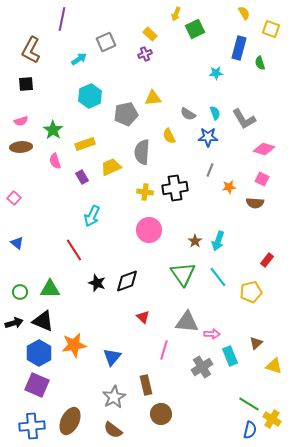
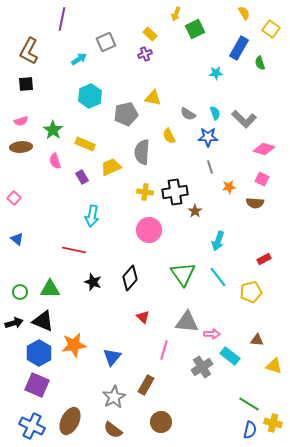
yellow square at (271, 29): rotated 18 degrees clockwise
blue rectangle at (239, 48): rotated 15 degrees clockwise
brown L-shape at (31, 50): moved 2 px left, 1 px down
yellow triangle at (153, 98): rotated 18 degrees clockwise
gray L-shape at (244, 119): rotated 15 degrees counterclockwise
yellow rectangle at (85, 144): rotated 42 degrees clockwise
gray line at (210, 170): moved 3 px up; rotated 40 degrees counterclockwise
black cross at (175, 188): moved 4 px down
cyan arrow at (92, 216): rotated 15 degrees counterclockwise
brown star at (195, 241): moved 30 px up
blue triangle at (17, 243): moved 4 px up
red line at (74, 250): rotated 45 degrees counterclockwise
red rectangle at (267, 260): moved 3 px left, 1 px up; rotated 24 degrees clockwise
black diamond at (127, 281): moved 3 px right, 3 px up; rotated 30 degrees counterclockwise
black star at (97, 283): moved 4 px left, 1 px up
brown triangle at (256, 343): moved 1 px right, 3 px up; rotated 48 degrees clockwise
cyan rectangle at (230, 356): rotated 30 degrees counterclockwise
brown rectangle at (146, 385): rotated 42 degrees clockwise
brown circle at (161, 414): moved 8 px down
yellow cross at (272, 419): moved 1 px right, 4 px down; rotated 18 degrees counterclockwise
blue cross at (32, 426): rotated 30 degrees clockwise
